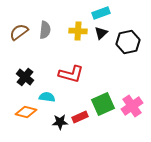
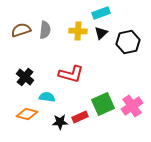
brown semicircle: moved 2 px right, 2 px up; rotated 18 degrees clockwise
orange diamond: moved 1 px right, 2 px down
